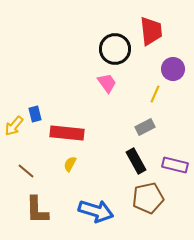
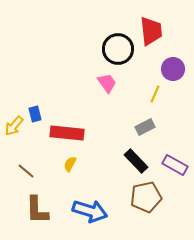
black circle: moved 3 px right
black rectangle: rotated 15 degrees counterclockwise
purple rectangle: rotated 15 degrees clockwise
brown pentagon: moved 2 px left, 1 px up
blue arrow: moved 6 px left
